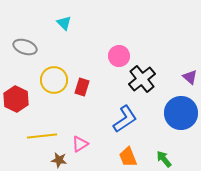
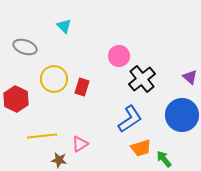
cyan triangle: moved 3 px down
yellow circle: moved 1 px up
blue circle: moved 1 px right, 2 px down
blue L-shape: moved 5 px right
orange trapezoid: moved 13 px right, 9 px up; rotated 85 degrees counterclockwise
